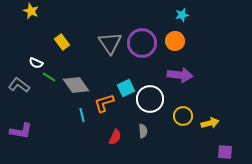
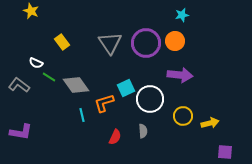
purple circle: moved 4 px right
purple L-shape: moved 1 px down
